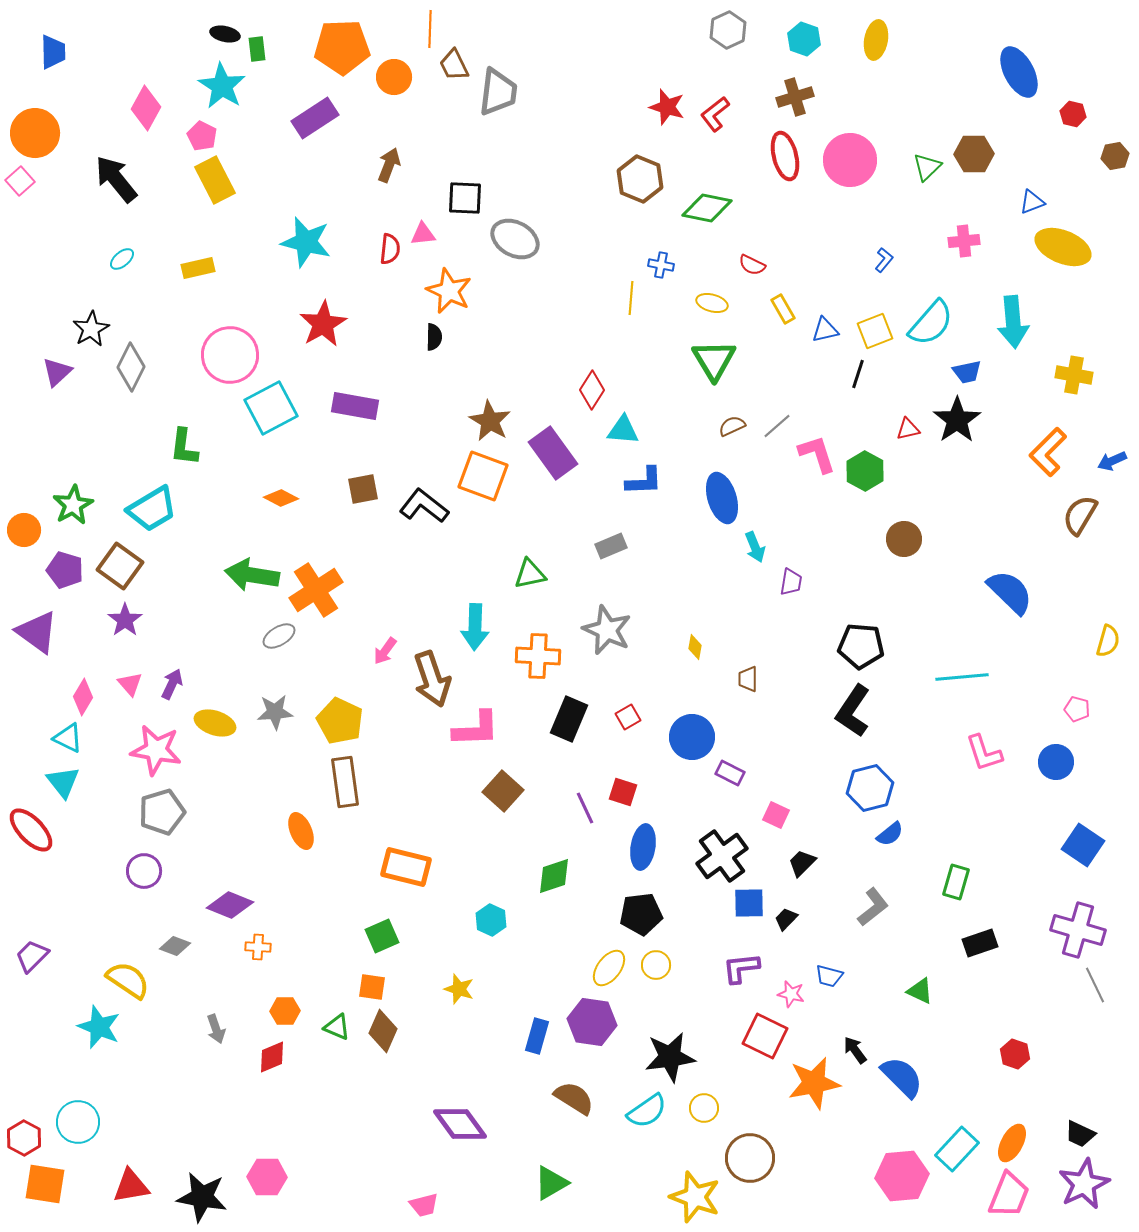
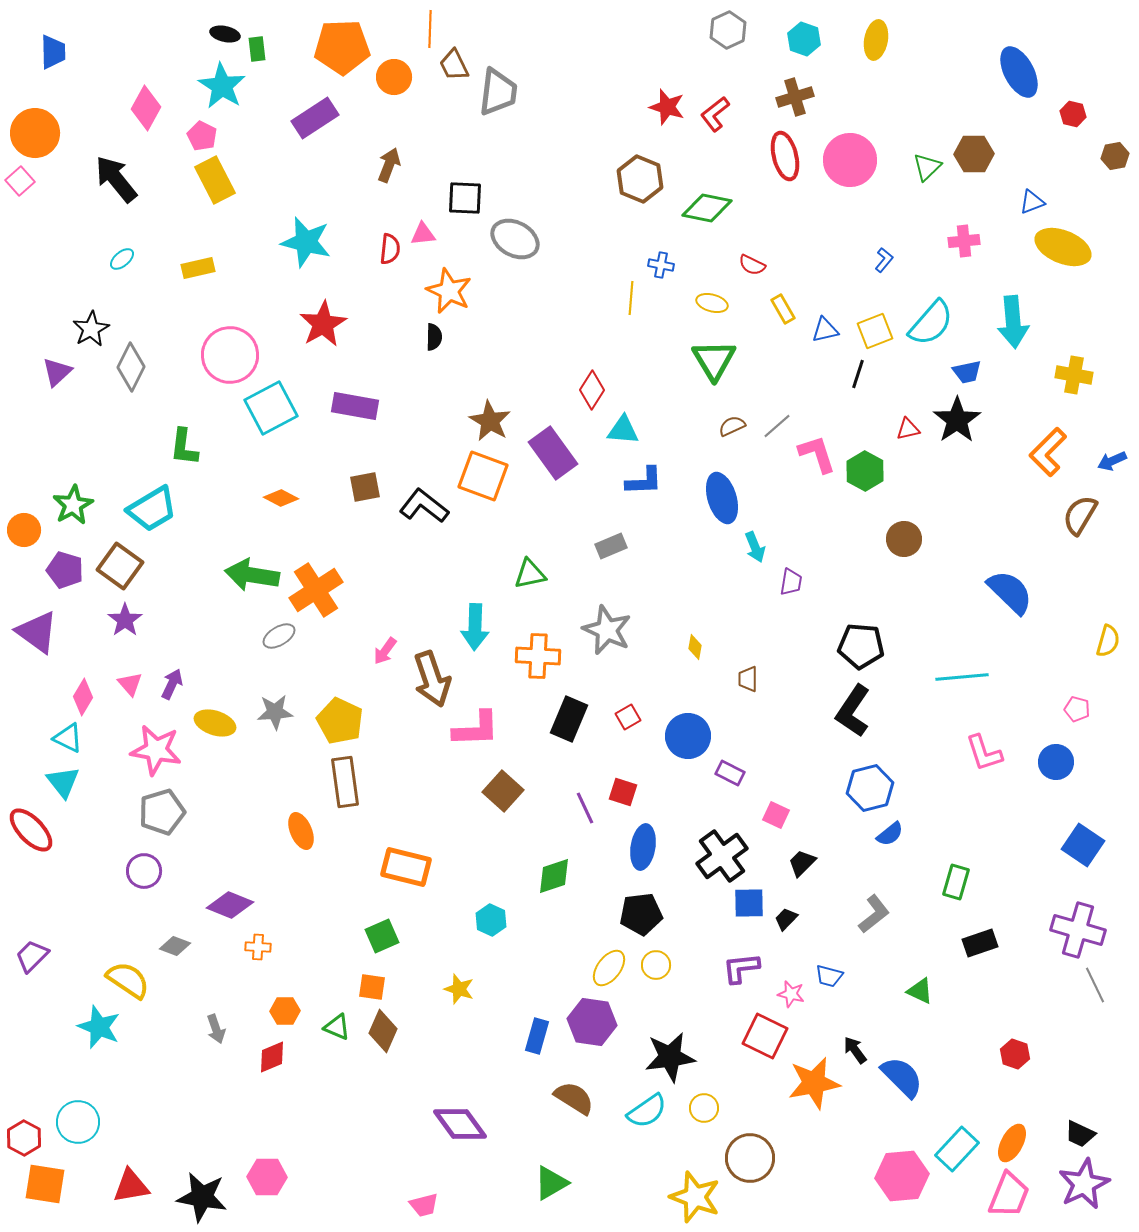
brown square at (363, 489): moved 2 px right, 2 px up
blue circle at (692, 737): moved 4 px left, 1 px up
gray L-shape at (873, 907): moved 1 px right, 7 px down
